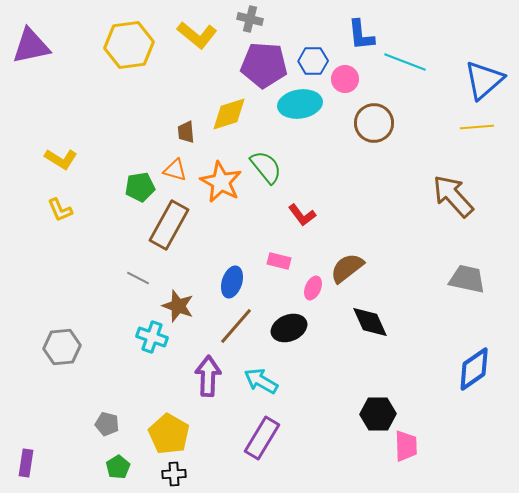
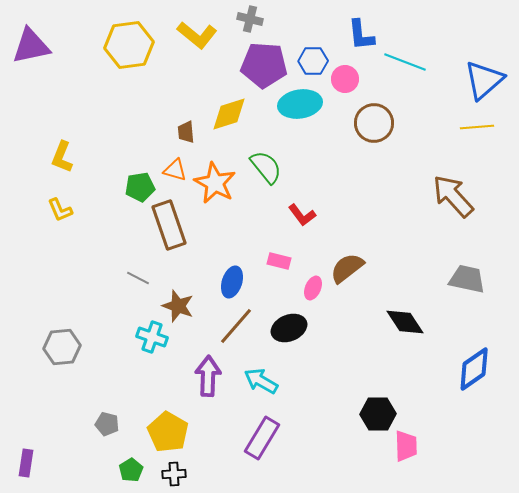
yellow L-shape at (61, 159): moved 1 px right, 2 px up; rotated 80 degrees clockwise
orange star at (221, 182): moved 6 px left, 1 px down
brown rectangle at (169, 225): rotated 48 degrees counterclockwise
black diamond at (370, 322): moved 35 px right; rotated 9 degrees counterclockwise
yellow pentagon at (169, 434): moved 1 px left, 2 px up
green pentagon at (118, 467): moved 13 px right, 3 px down
